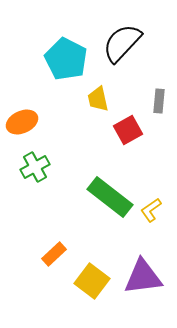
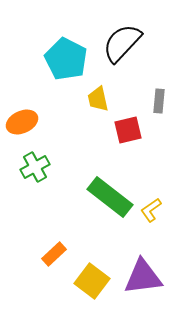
red square: rotated 16 degrees clockwise
